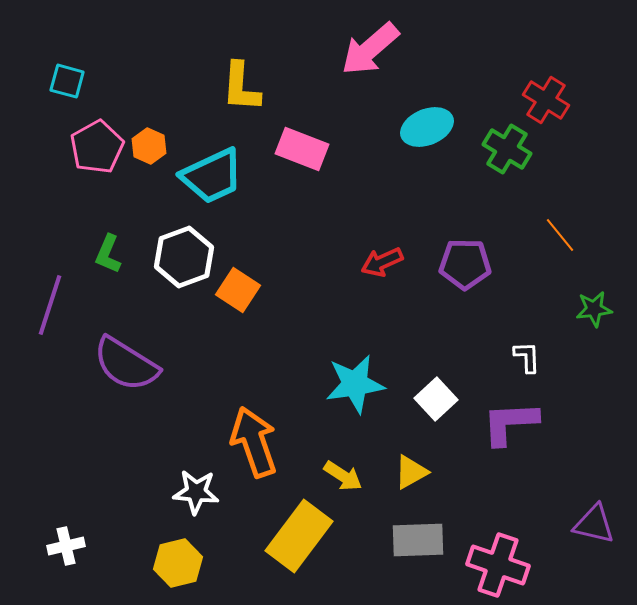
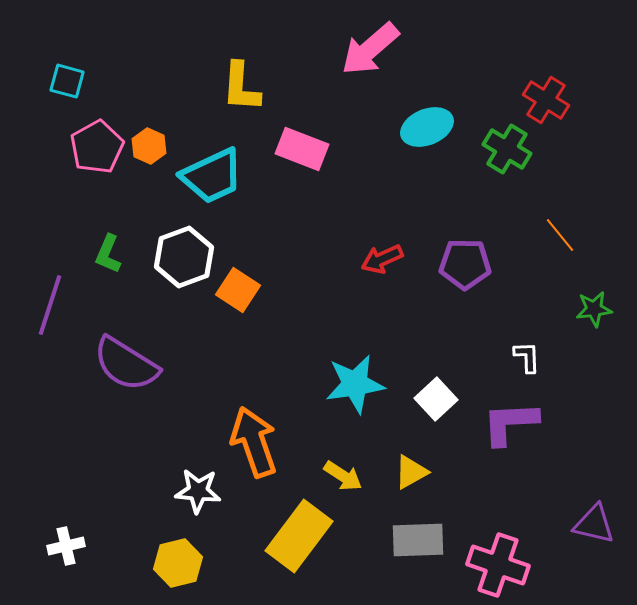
red arrow: moved 3 px up
white star: moved 2 px right, 1 px up
